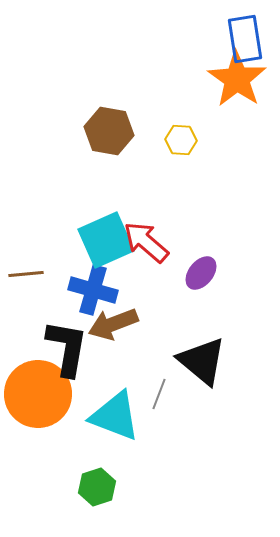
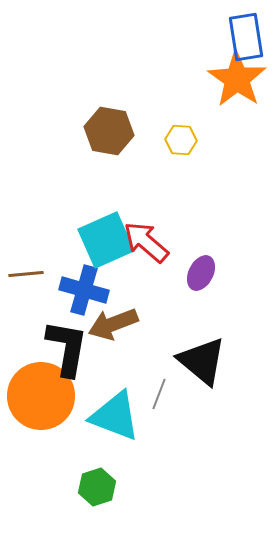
blue rectangle: moved 1 px right, 2 px up
purple ellipse: rotated 12 degrees counterclockwise
blue cross: moved 9 px left
orange circle: moved 3 px right, 2 px down
